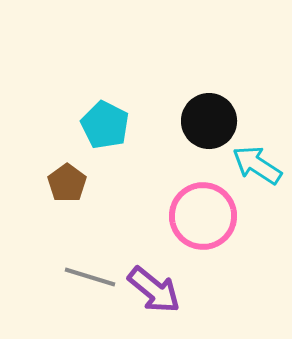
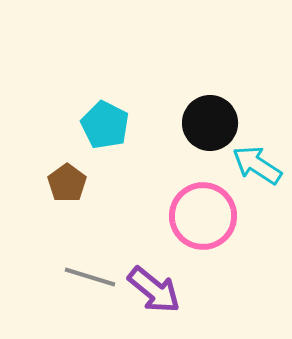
black circle: moved 1 px right, 2 px down
